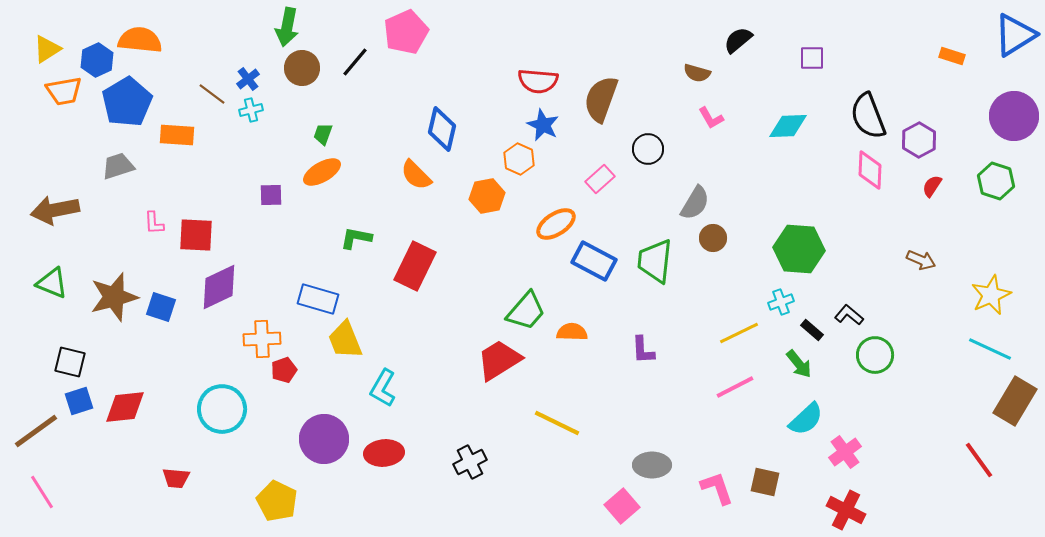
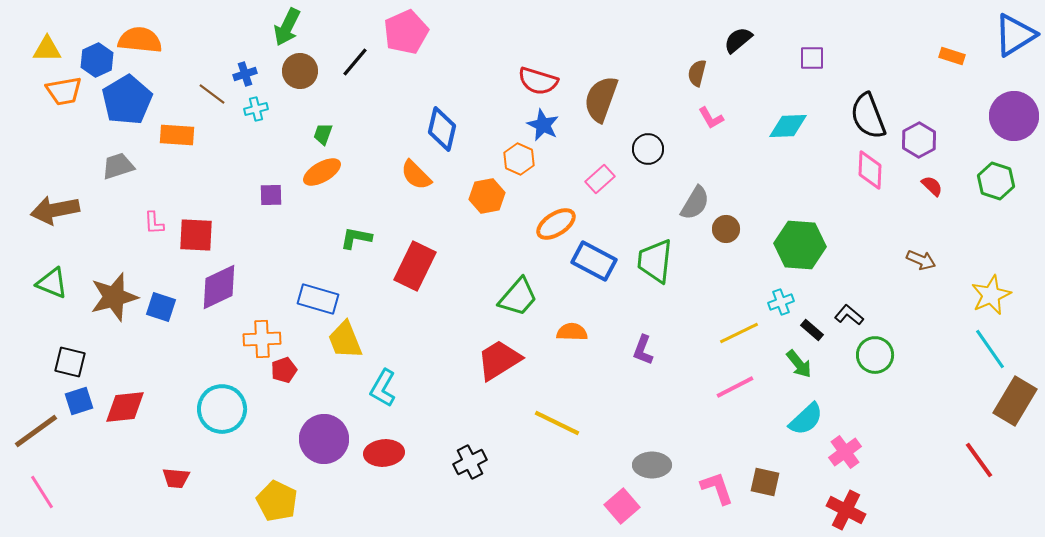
green arrow at (287, 27): rotated 15 degrees clockwise
yellow triangle at (47, 49): rotated 32 degrees clockwise
brown circle at (302, 68): moved 2 px left, 3 px down
brown semicircle at (697, 73): rotated 88 degrees clockwise
blue cross at (248, 79): moved 3 px left, 5 px up; rotated 20 degrees clockwise
red semicircle at (538, 81): rotated 12 degrees clockwise
blue pentagon at (127, 102): moved 2 px up
cyan cross at (251, 110): moved 5 px right, 1 px up
red semicircle at (932, 186): rotated 100 degrees clockwise
brown circle at (713, 238): moved 13 px right, 9 px up
green hexagon at (799, 249): moved 1 px right, 4 px up
green trapezoid at (526, 311): moved 8 px left, 14 px up
cyan line at (990, 349): rotated 30 degrees clockwise
purple L-shape at (643, 350): rotated 24 degrees clockwise
